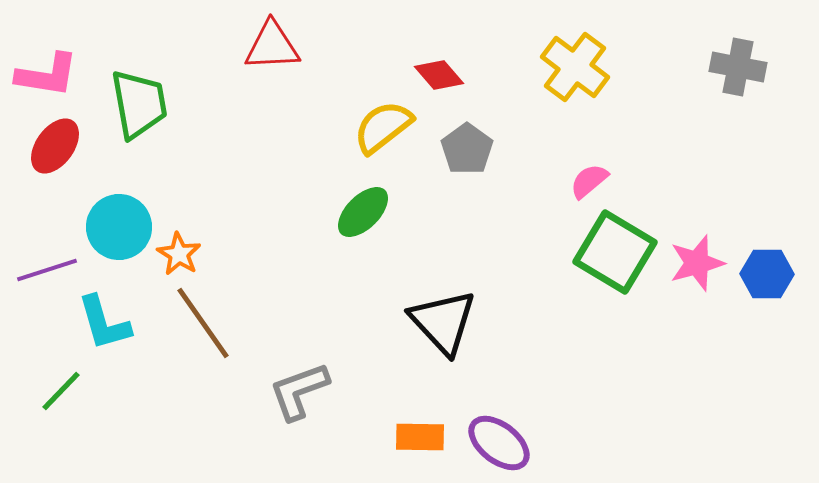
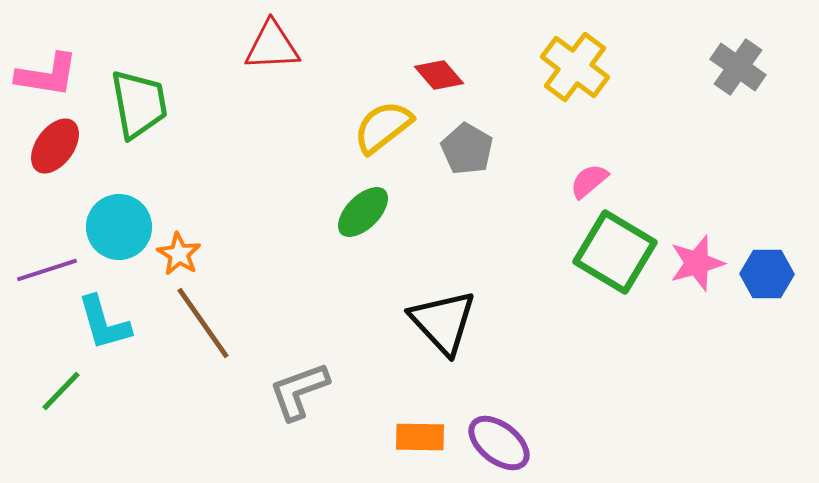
gray cross: rotated 24 degrees clockwise
gray pentagon: rotated 6 degrees counterclockwise
